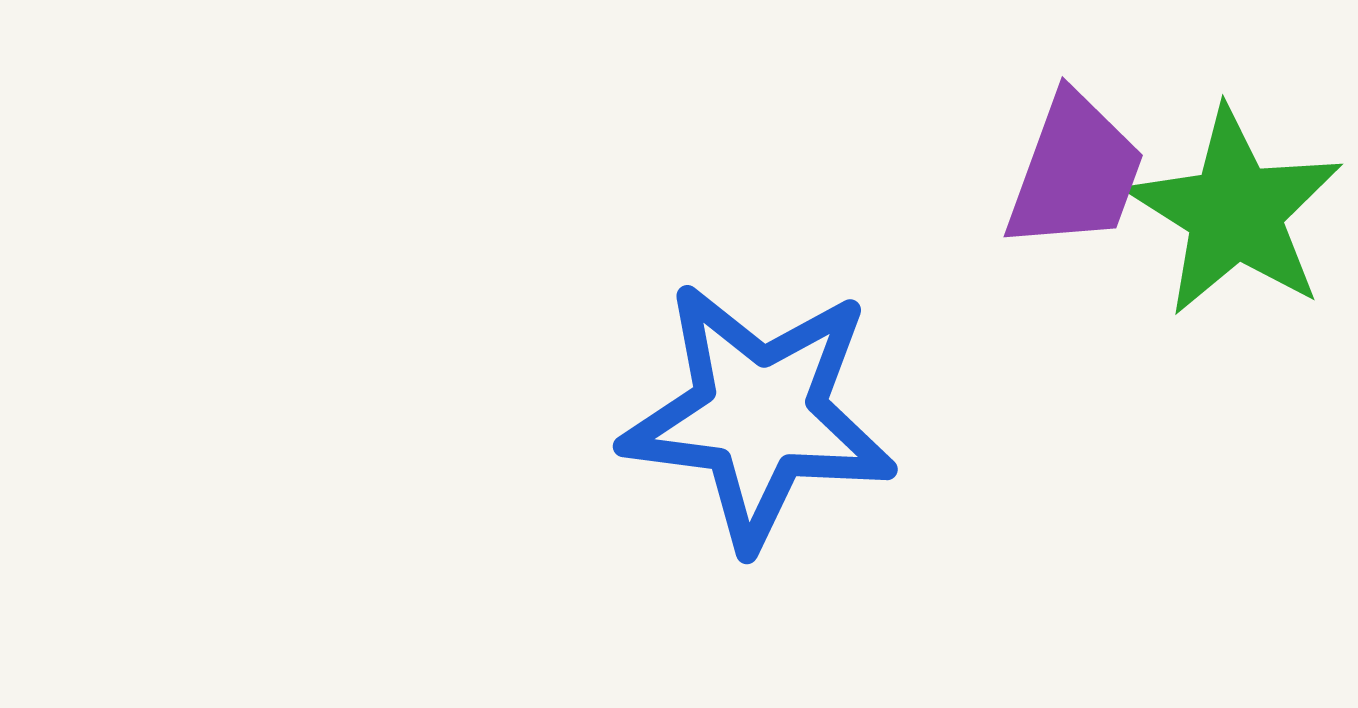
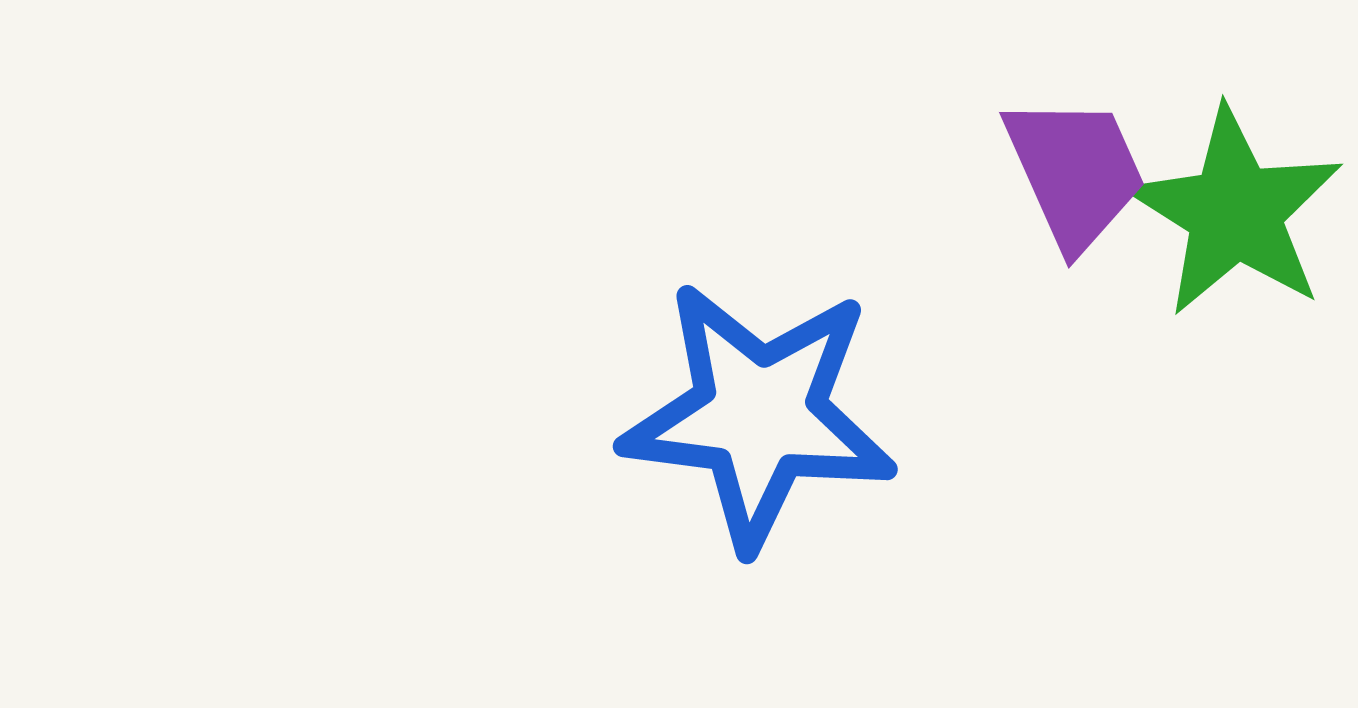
purple trapezoid: rotated 44 degrees counterclockwise
